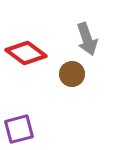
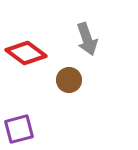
brown circle: moved 3 px left, 6 px down
